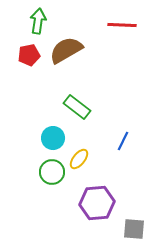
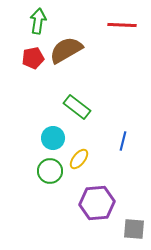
red pentagon: moved 4 px right, 3 px down
blue line: rotated 12 degrees counterclockwise
green circle: moved 2 px left, 1 px up
